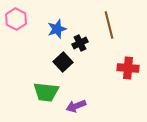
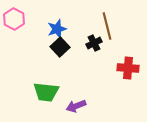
pink hexagon: moved 2 px left
brown line: moved 2 px left, 1 px down
black cross: moved 14 px right
black square: moved 3 px left, 15 px up
